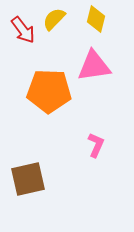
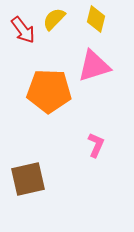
pink triangle: rotated 9 degrees counterclockwise
